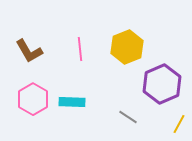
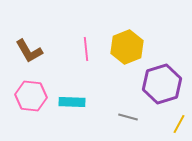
pink line: moved 6 px right
purple hexagon: rotated 6 degrees clockwise
pink hexagon: moved 2 px left, 3 px up; rotated 24 degrees counterclockwise
gray line: rotated 18 degrees counterclockwise
